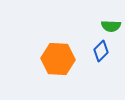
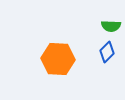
blue diamond: moved 6 px right, 1 px down
